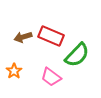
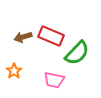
green semicircle: moved 2 px up
pink trapezoid: moved 3 px right, 3 px down; rotated 25 degrees counterclockwise
